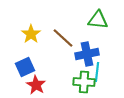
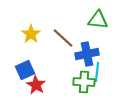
blue square: moved 3 px down
